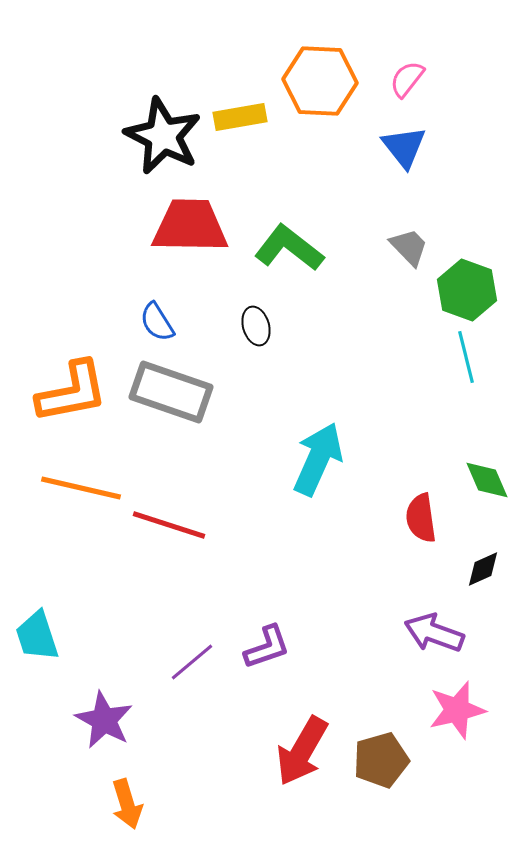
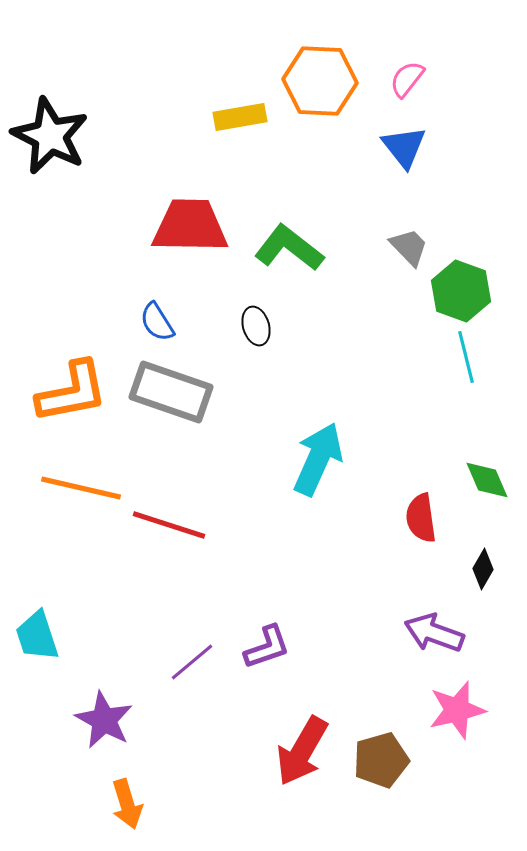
black star: moved 113 px left
green hexagon: moved 6 px left, 1 px down
black diamond: rotated 36 degrees counterclockwise
